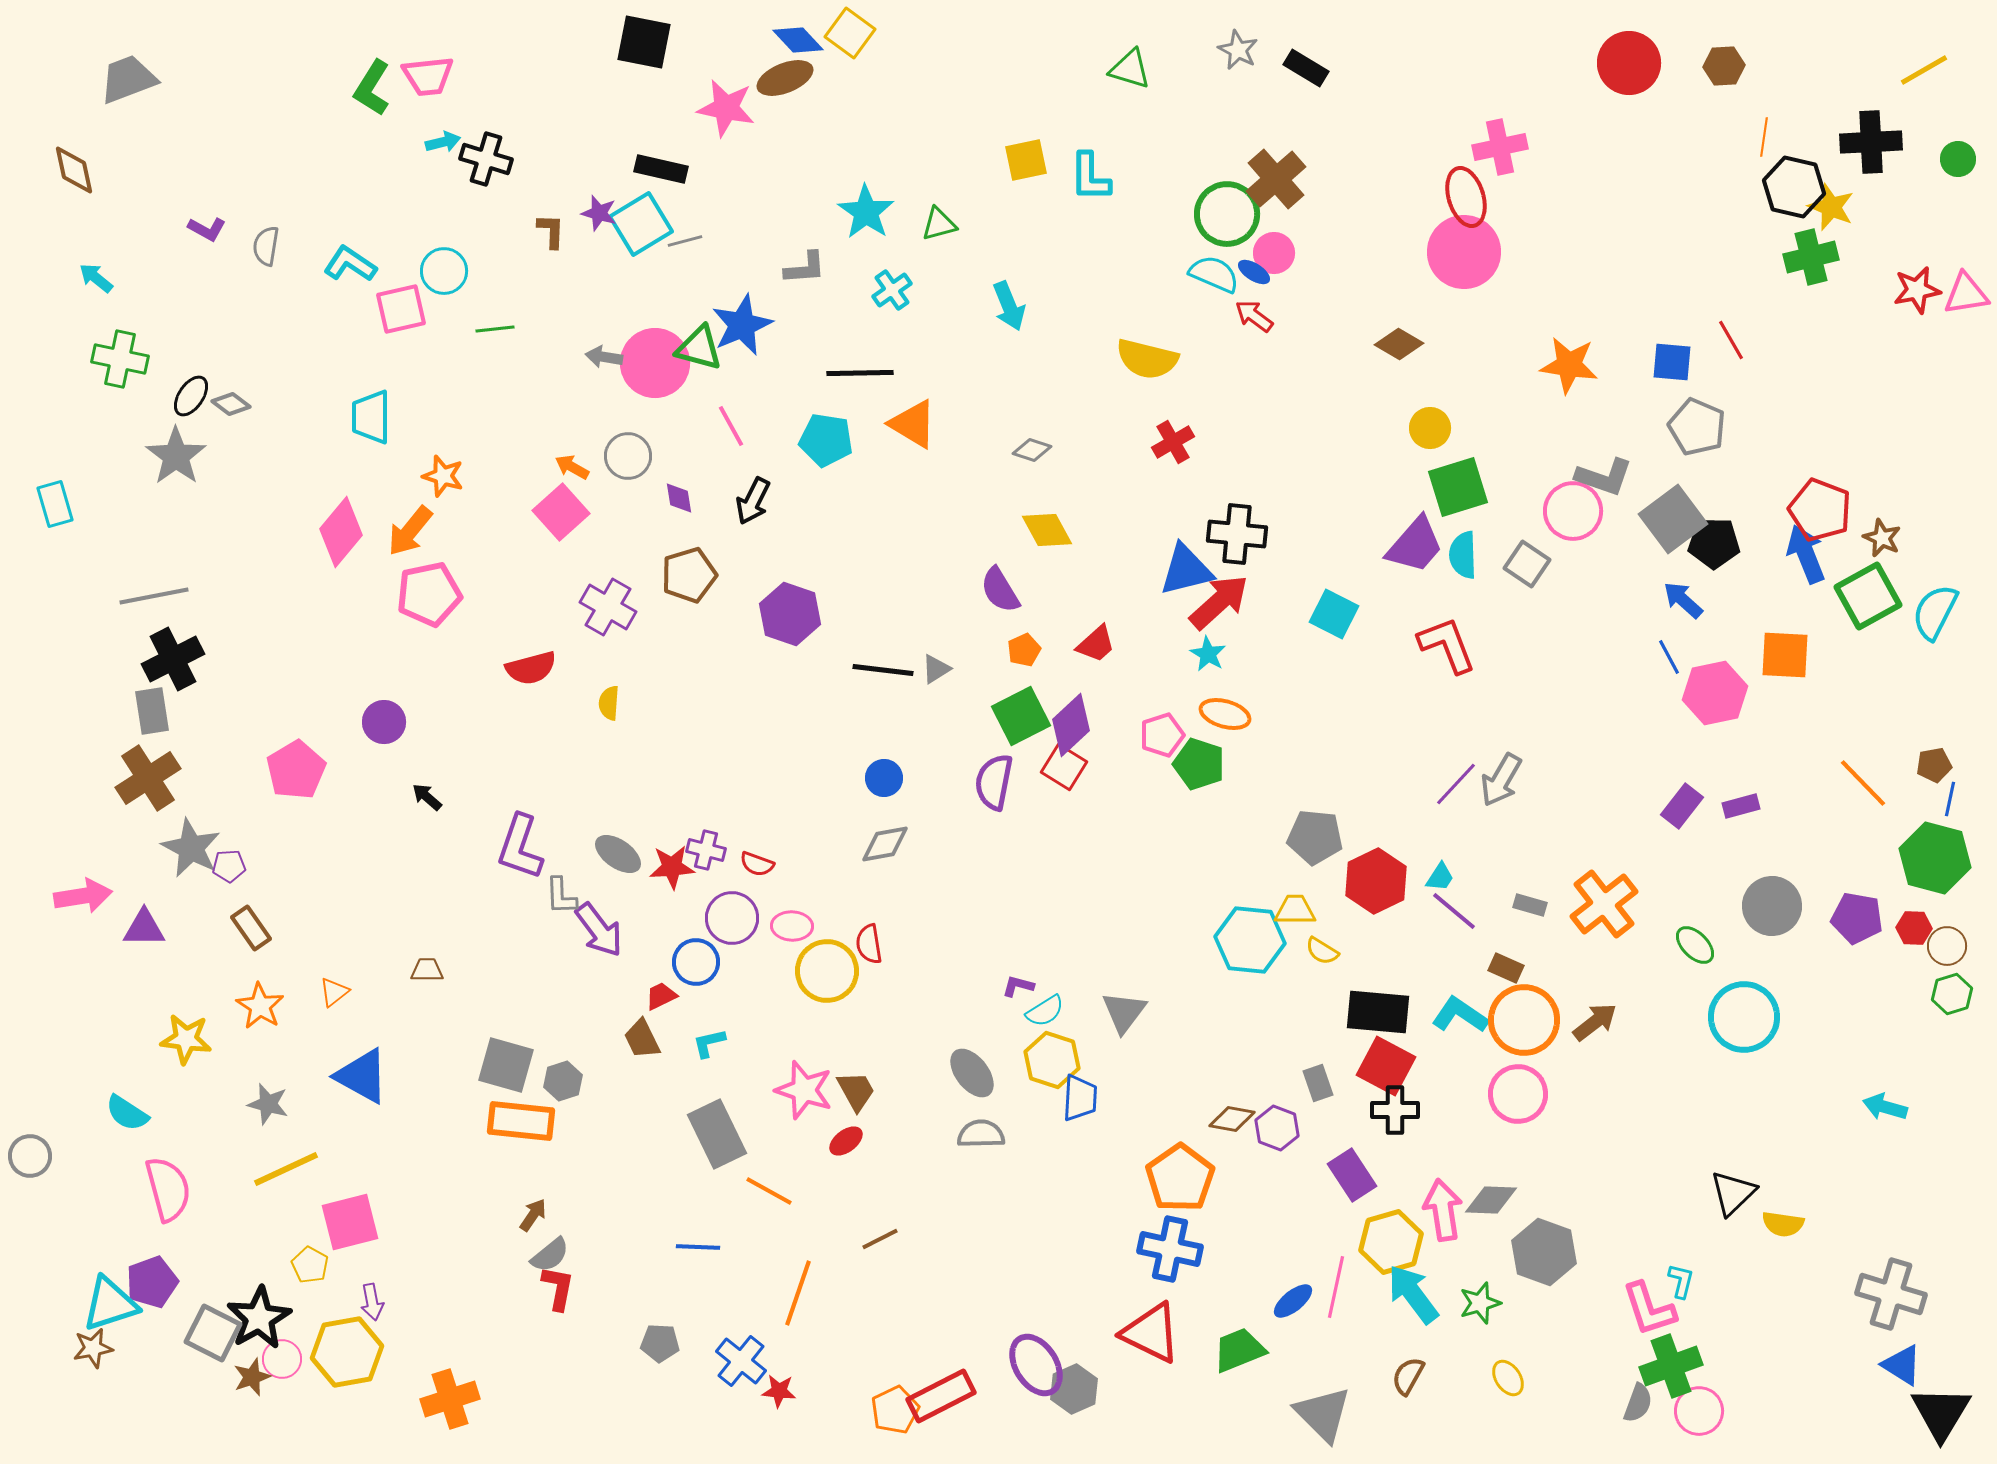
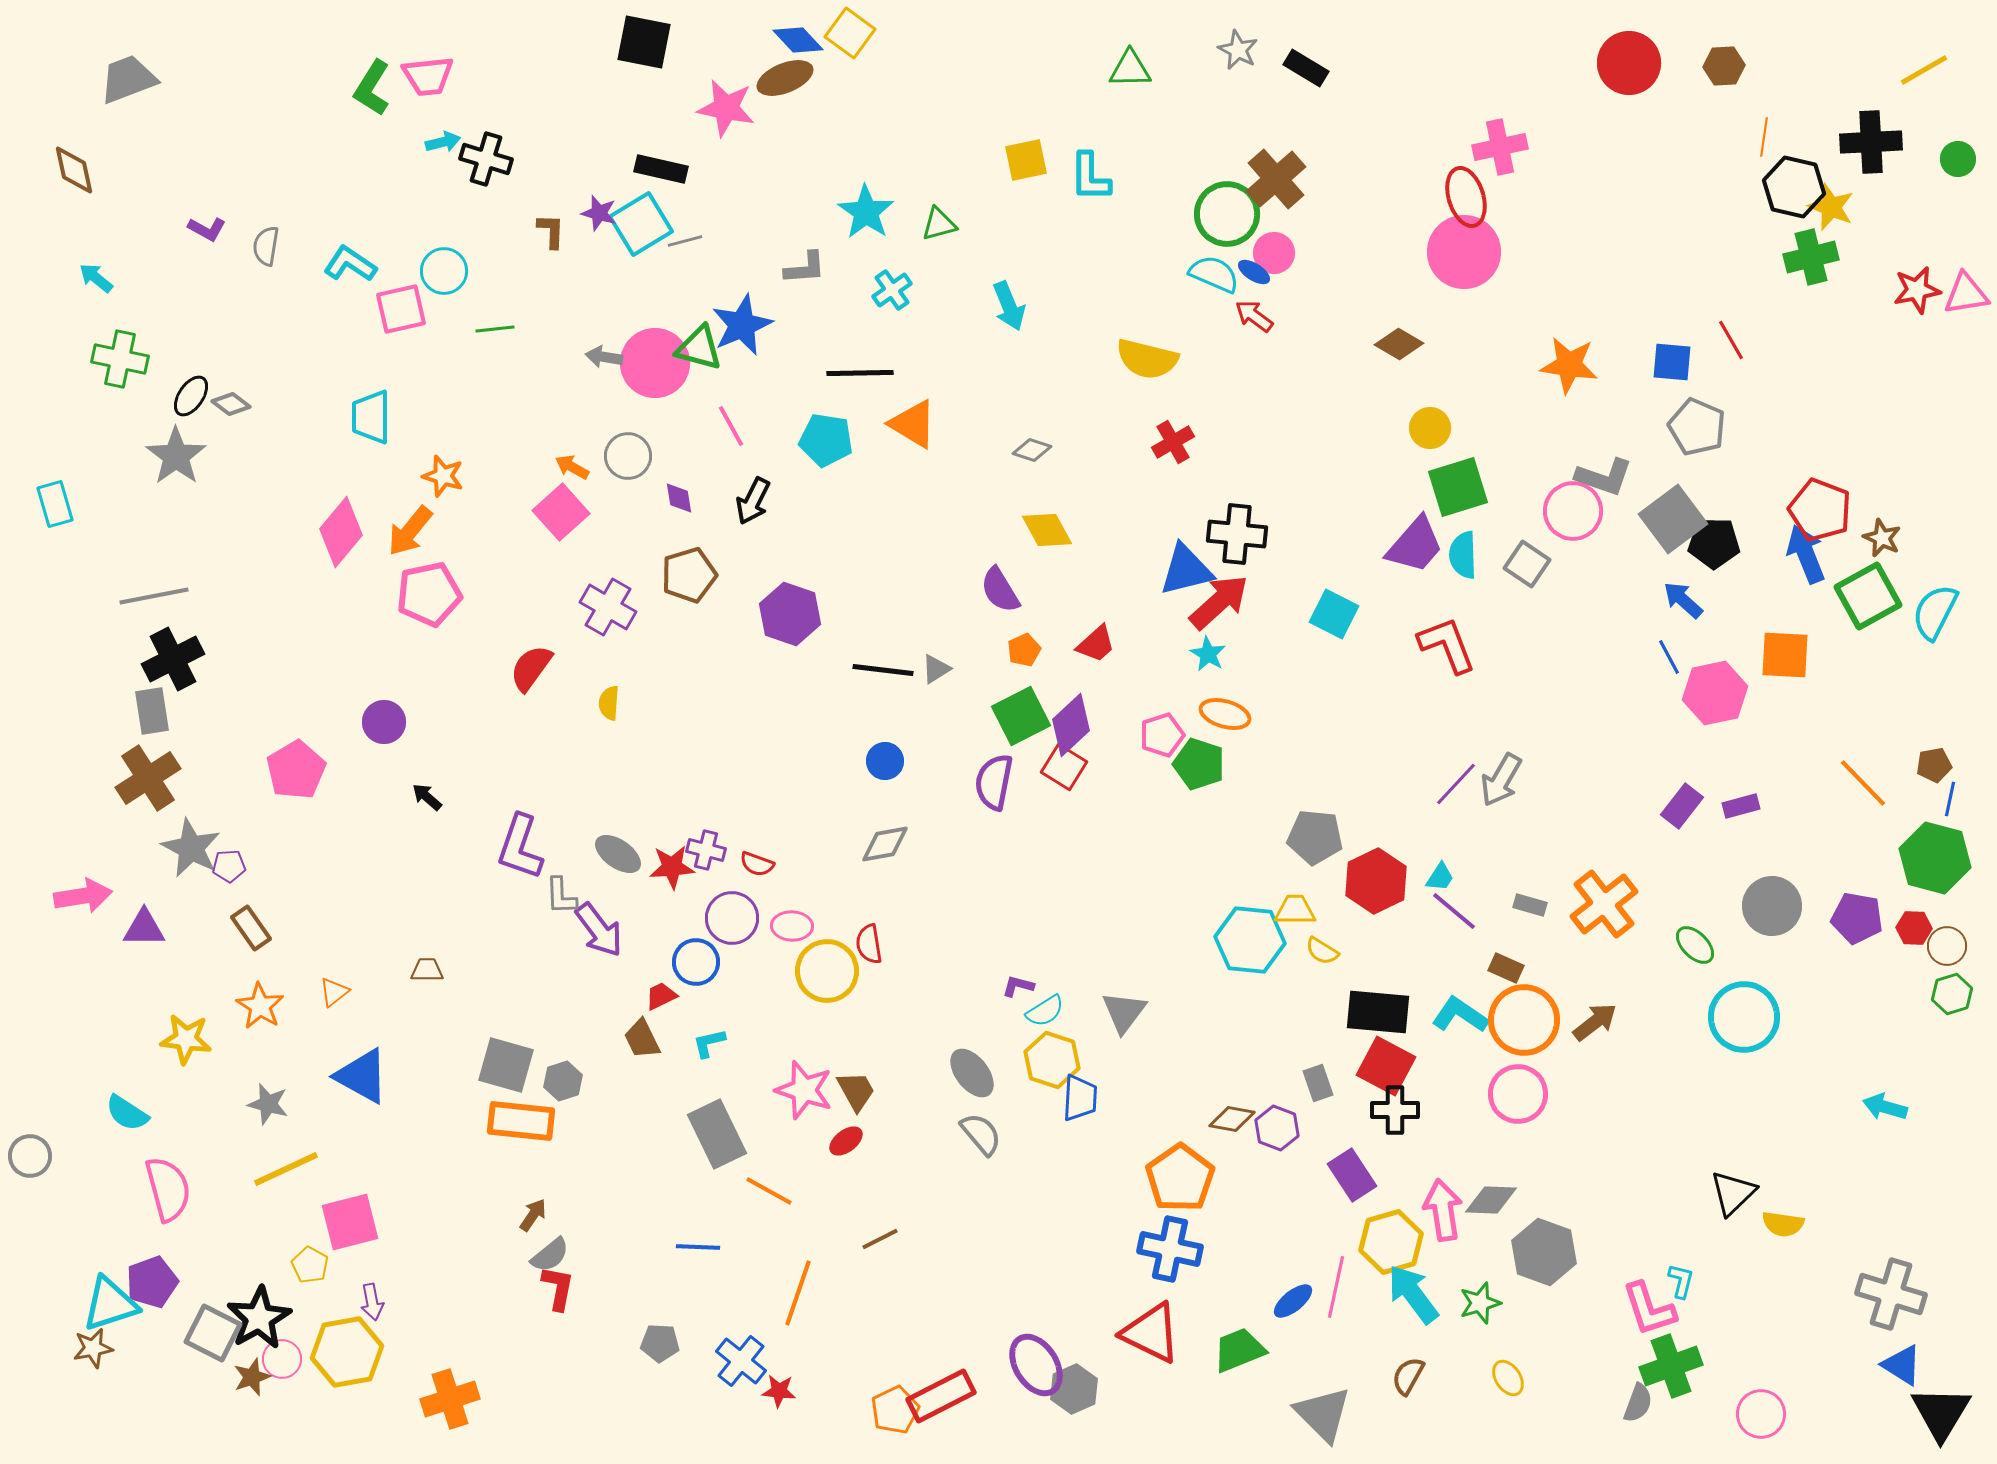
green triangle at (1130, 69): rotated 18 degrees counterclockwise
red semicircle at (531, 668): rotated 141 degrees clockwise
blue circle at (884, 778): moved 1 px right, 17 px up
gray semicircle at (981, 1134): rotated 51 degrees clockwise
pink circle at (1699, 1411): moved 62 px right, 3 px down
